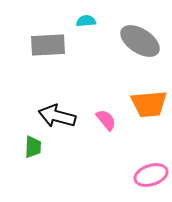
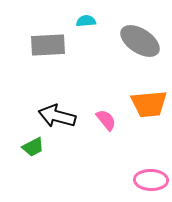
green trapezoid: rotated 60 degrees clockwise
pink ellipse: moved 5 px down; rotated 20 degrees clockwise
